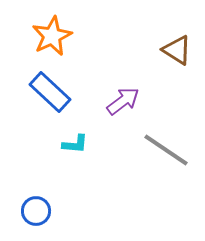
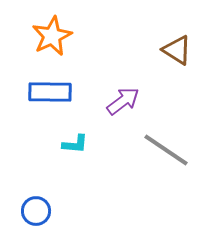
blue rectangle: rotated 42 degrees counterclockwise
